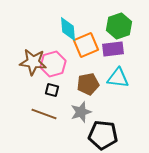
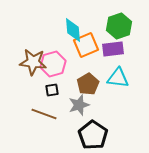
cyan diamond: moved 5 px right, 1 px down
brown pentagon: rotated 20 degrees counterclockwise
black square: rotated 24 degrees counterclockwise
gray star: moved 2 px left, 7 px up
black pentagon: moved 10 px left; rotated 28 degrees clockwise
